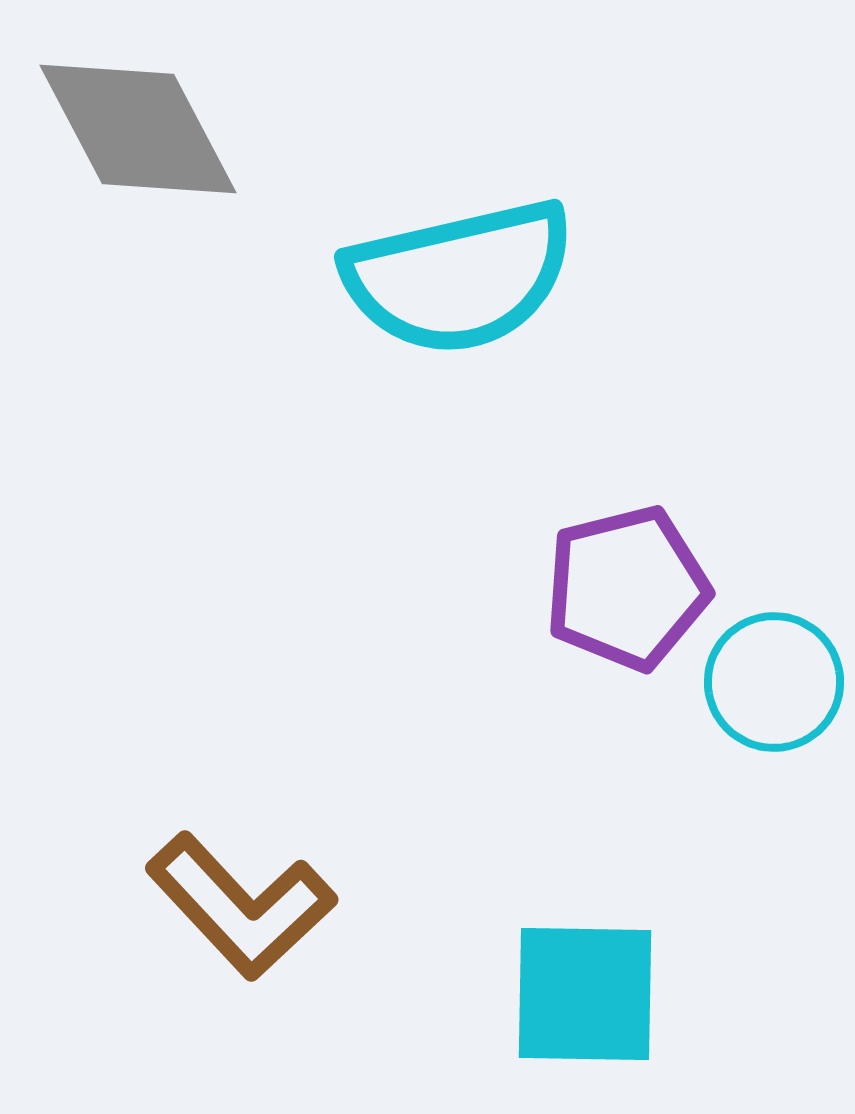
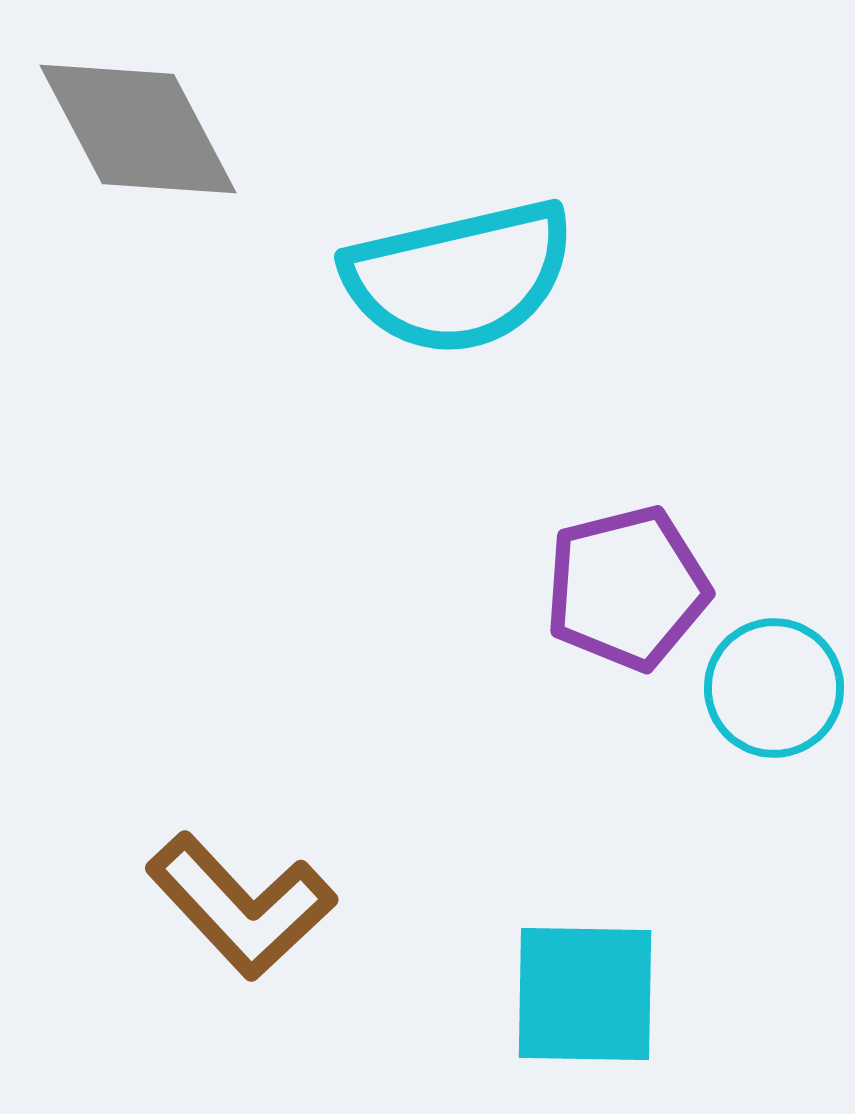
cyan circle: moved 6 px down
